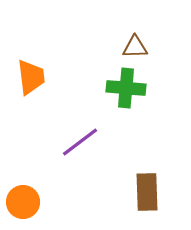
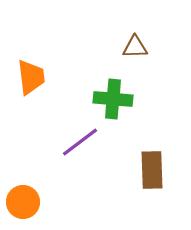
green cross: moved 13 px left, 11 px down
brown rectangle: moved 5 px right, 22 px up
